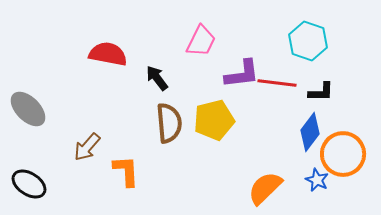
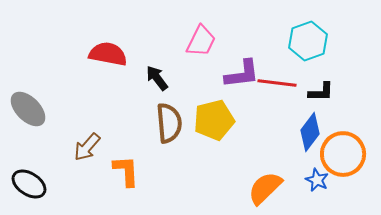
cyan hexagon: rotated 21 degrees clockwise
